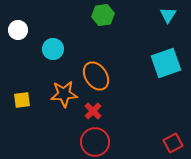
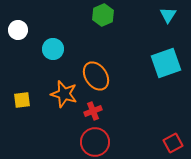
green hexagon: rotated 15 degrees counterclockwise
orange star: rotated 20 degrees clockwise
red cross: rotated 24 degrees clockwise
